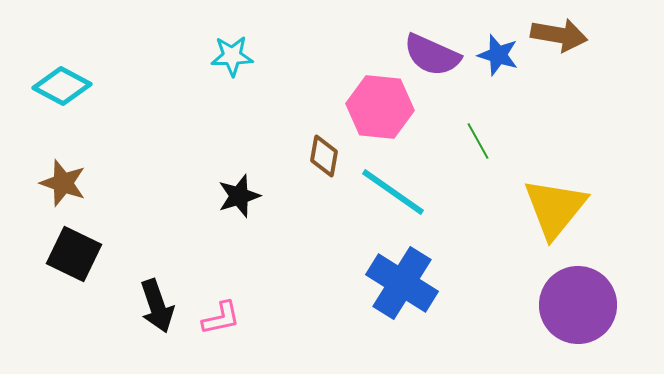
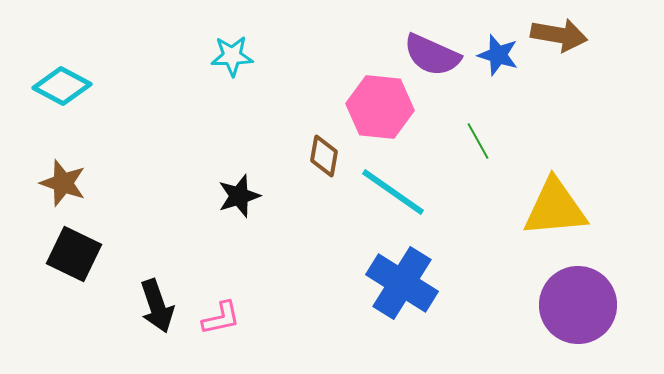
yellow triangle: rotated 46 degrees clockwise
